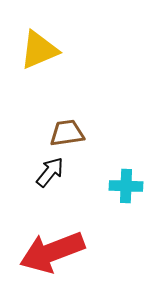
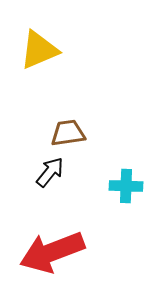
brown trapezoid: moved 1 px right
